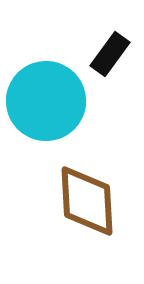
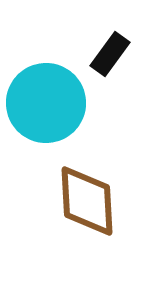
cyan circle: moved 2 px down
